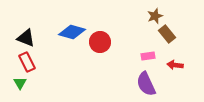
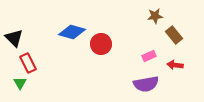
brown star: rotated 14 degrees clockwise
brown rectangle: moved 7 px right, 1 px down
black triangle: moved 12 px left; rotated 24 degrees clockwise
red circle: moved 1 px right, 2 px down
pink rectangle: moved 1 px right; rotated 16 degrees counterclockwise
red rectangle: moved 1 px right, 1 px down
purple semicircle: rotated 75 degrees counterclockwise
